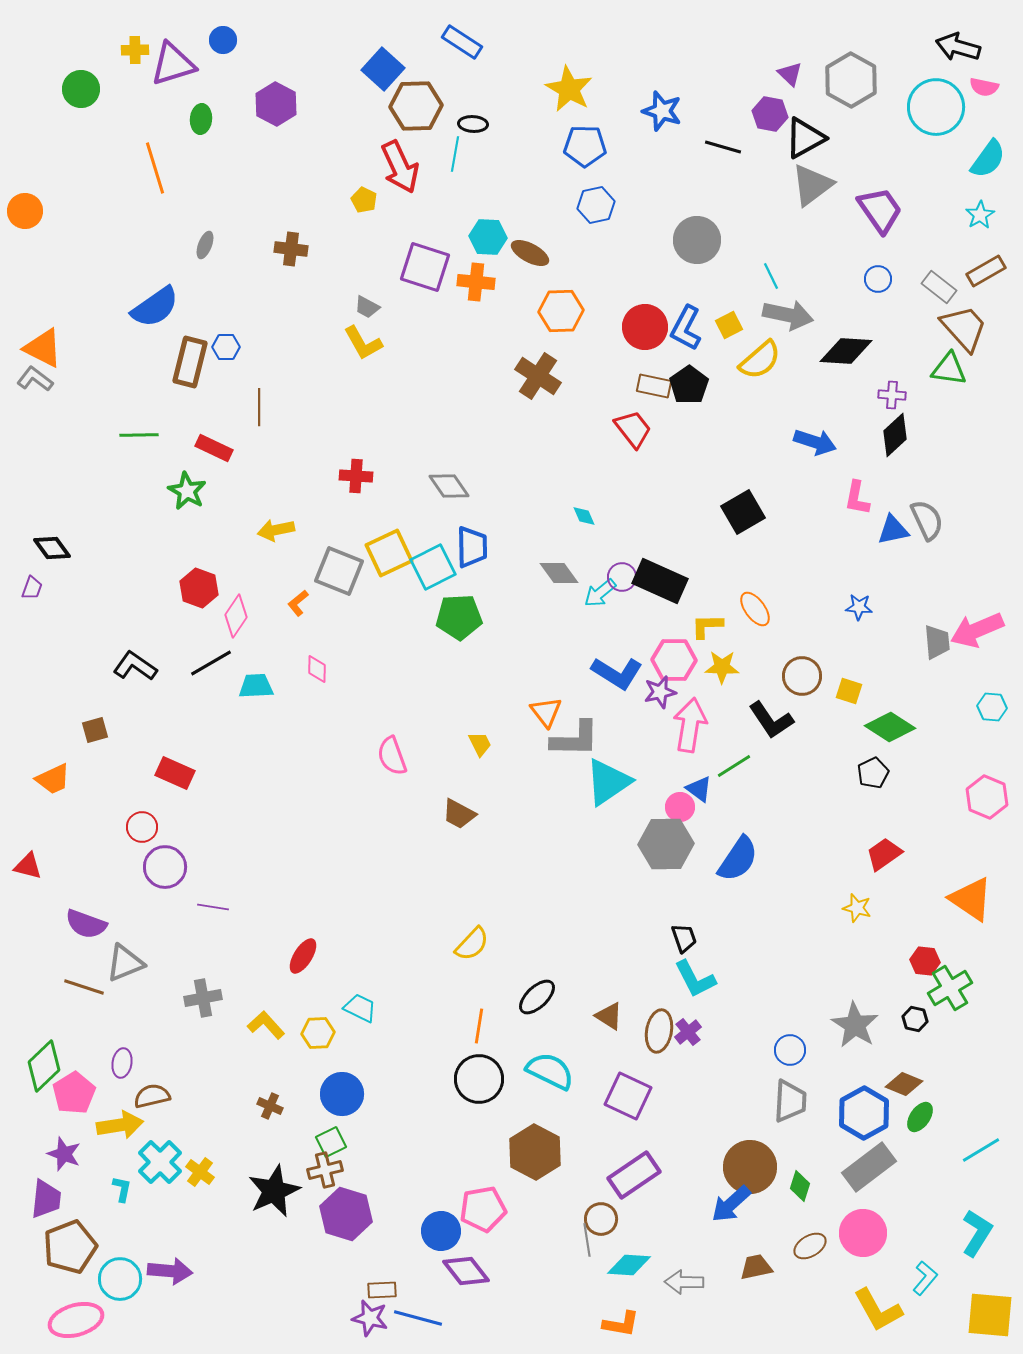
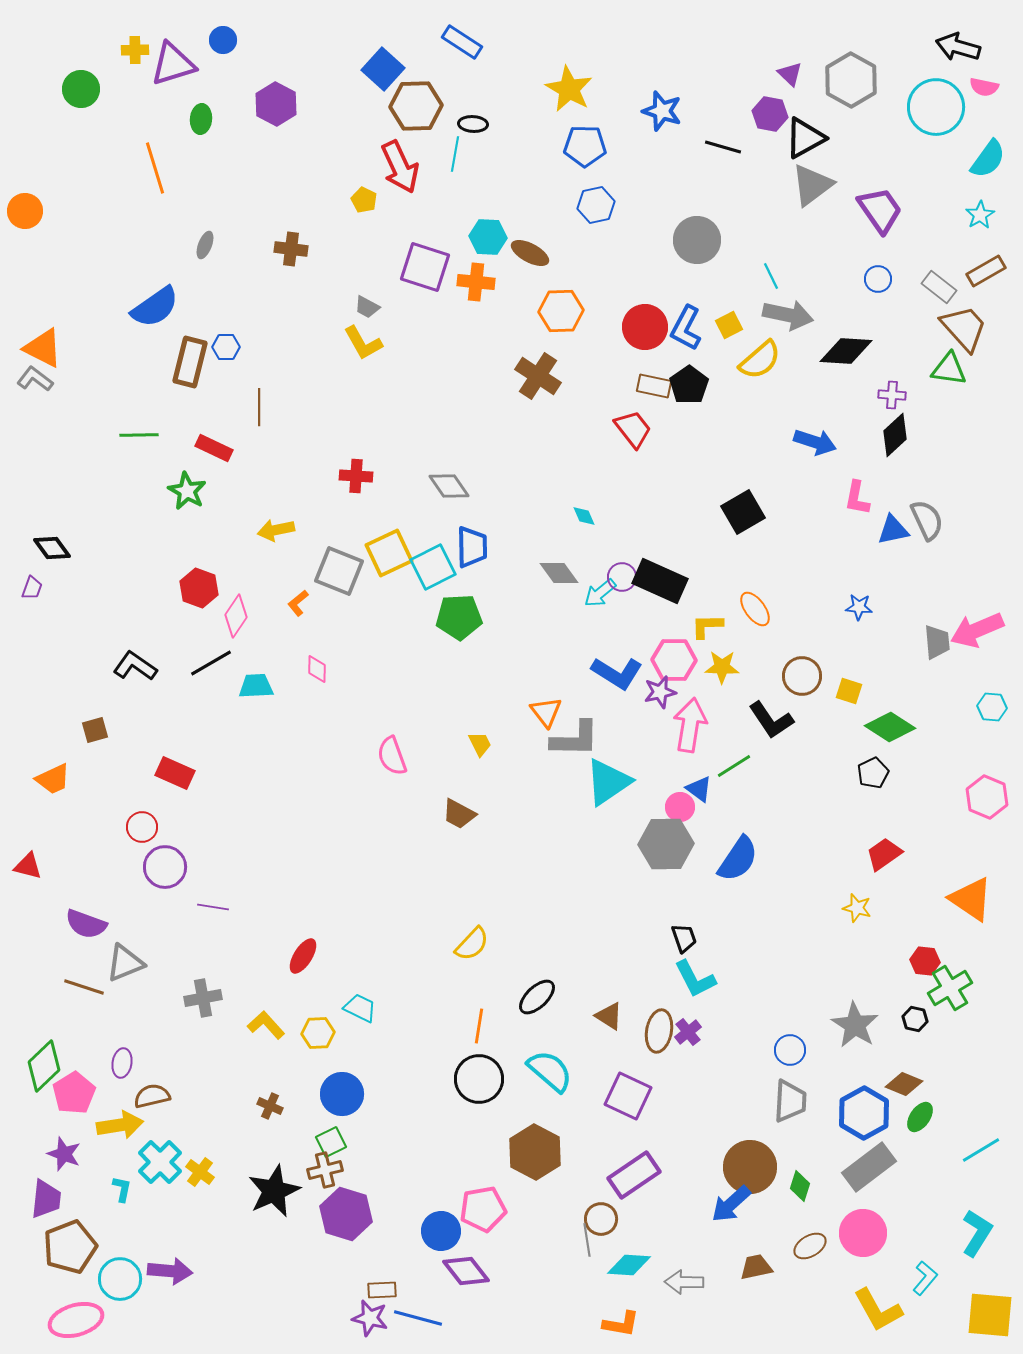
cyan semicircle at (550, 1071): rotated 15 degrees clockwise
